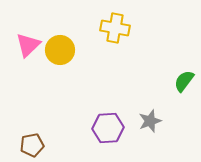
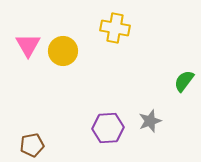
pink triangle: rotated 16 degrees counterclockwise
yellow circle: moved 3 px right, 1 px down
